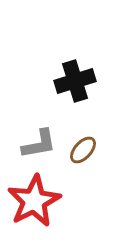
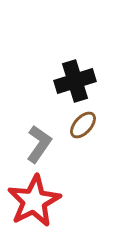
gray L-shape: rotated 45 degrees counterclockwise
brown ellipse: moved 25 px up
